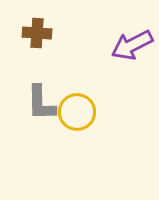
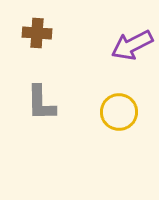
yellow circle: moved 42 px right
